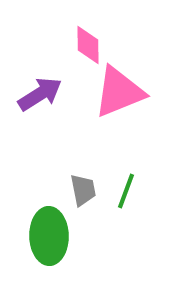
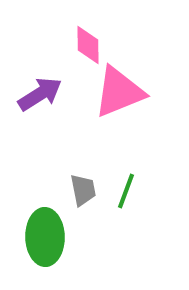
green ellipse: moved 4 px left, 1 px down
